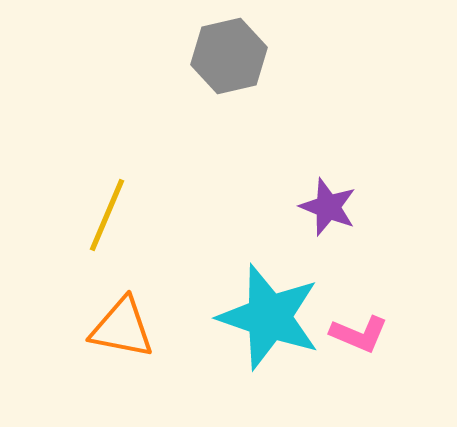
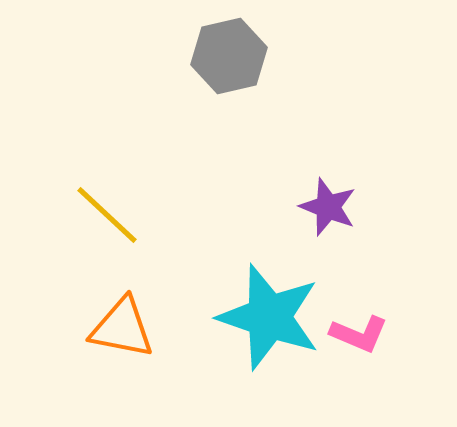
yellow line: rotated 70 degrees counterclockwise
